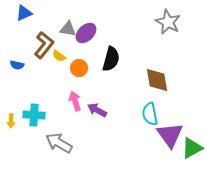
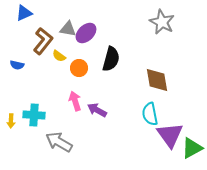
gray star: moved 6 px left
brown L-shape: moved 1 px left, 4 px up
gray arrow: moved 1 px up
